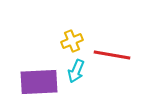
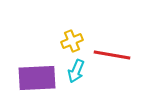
purple rectangle: moved 2 px left, 4 px up
